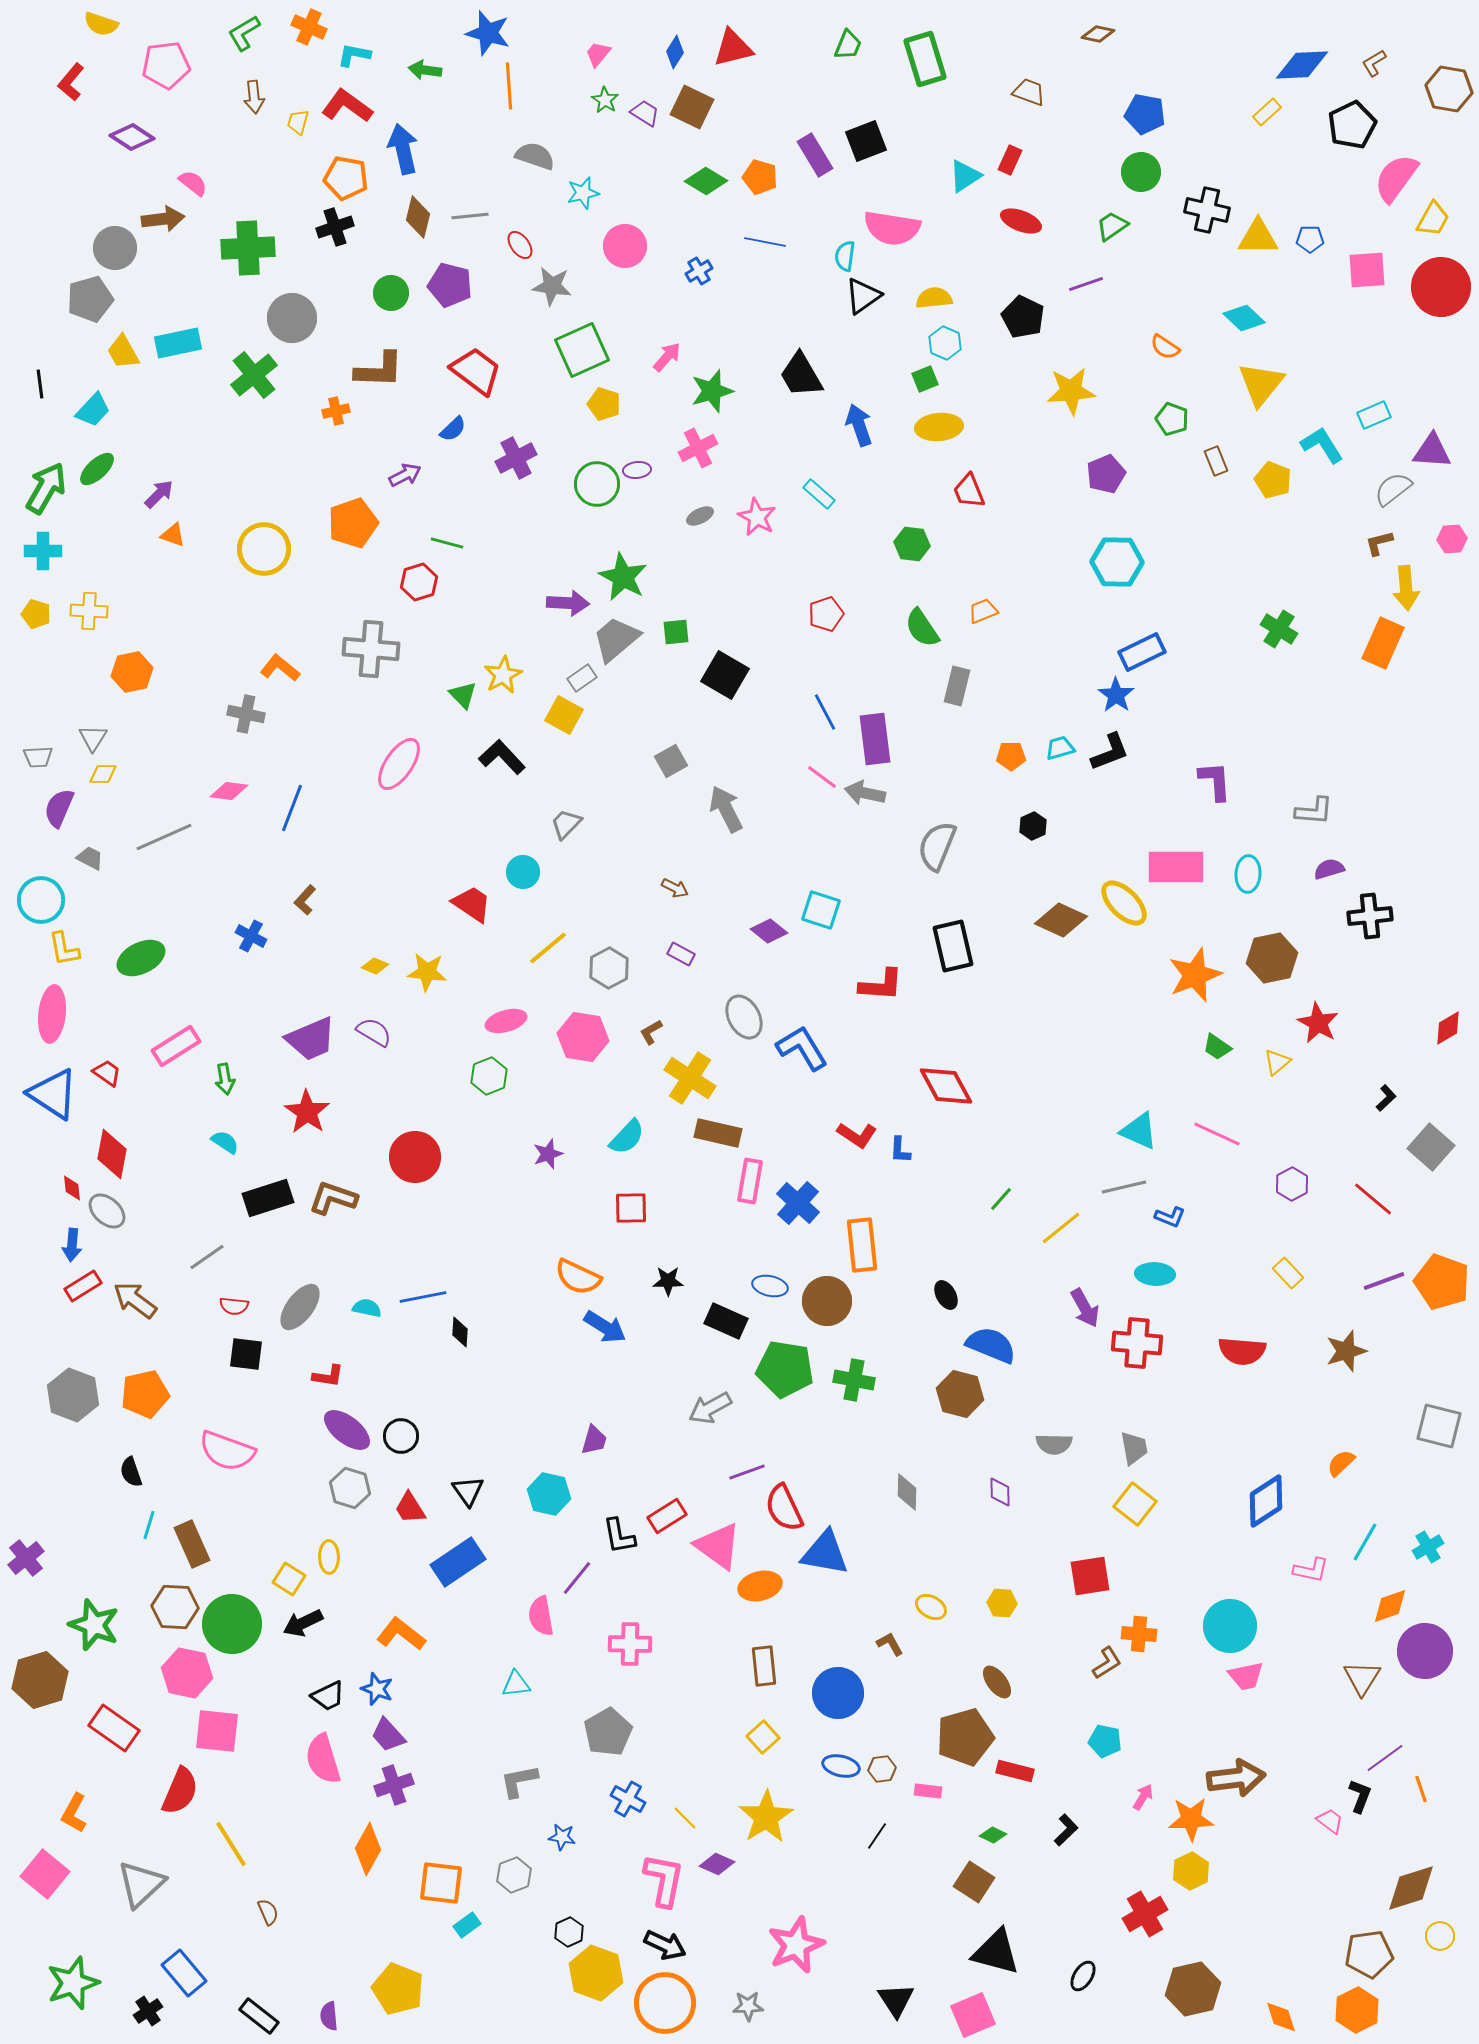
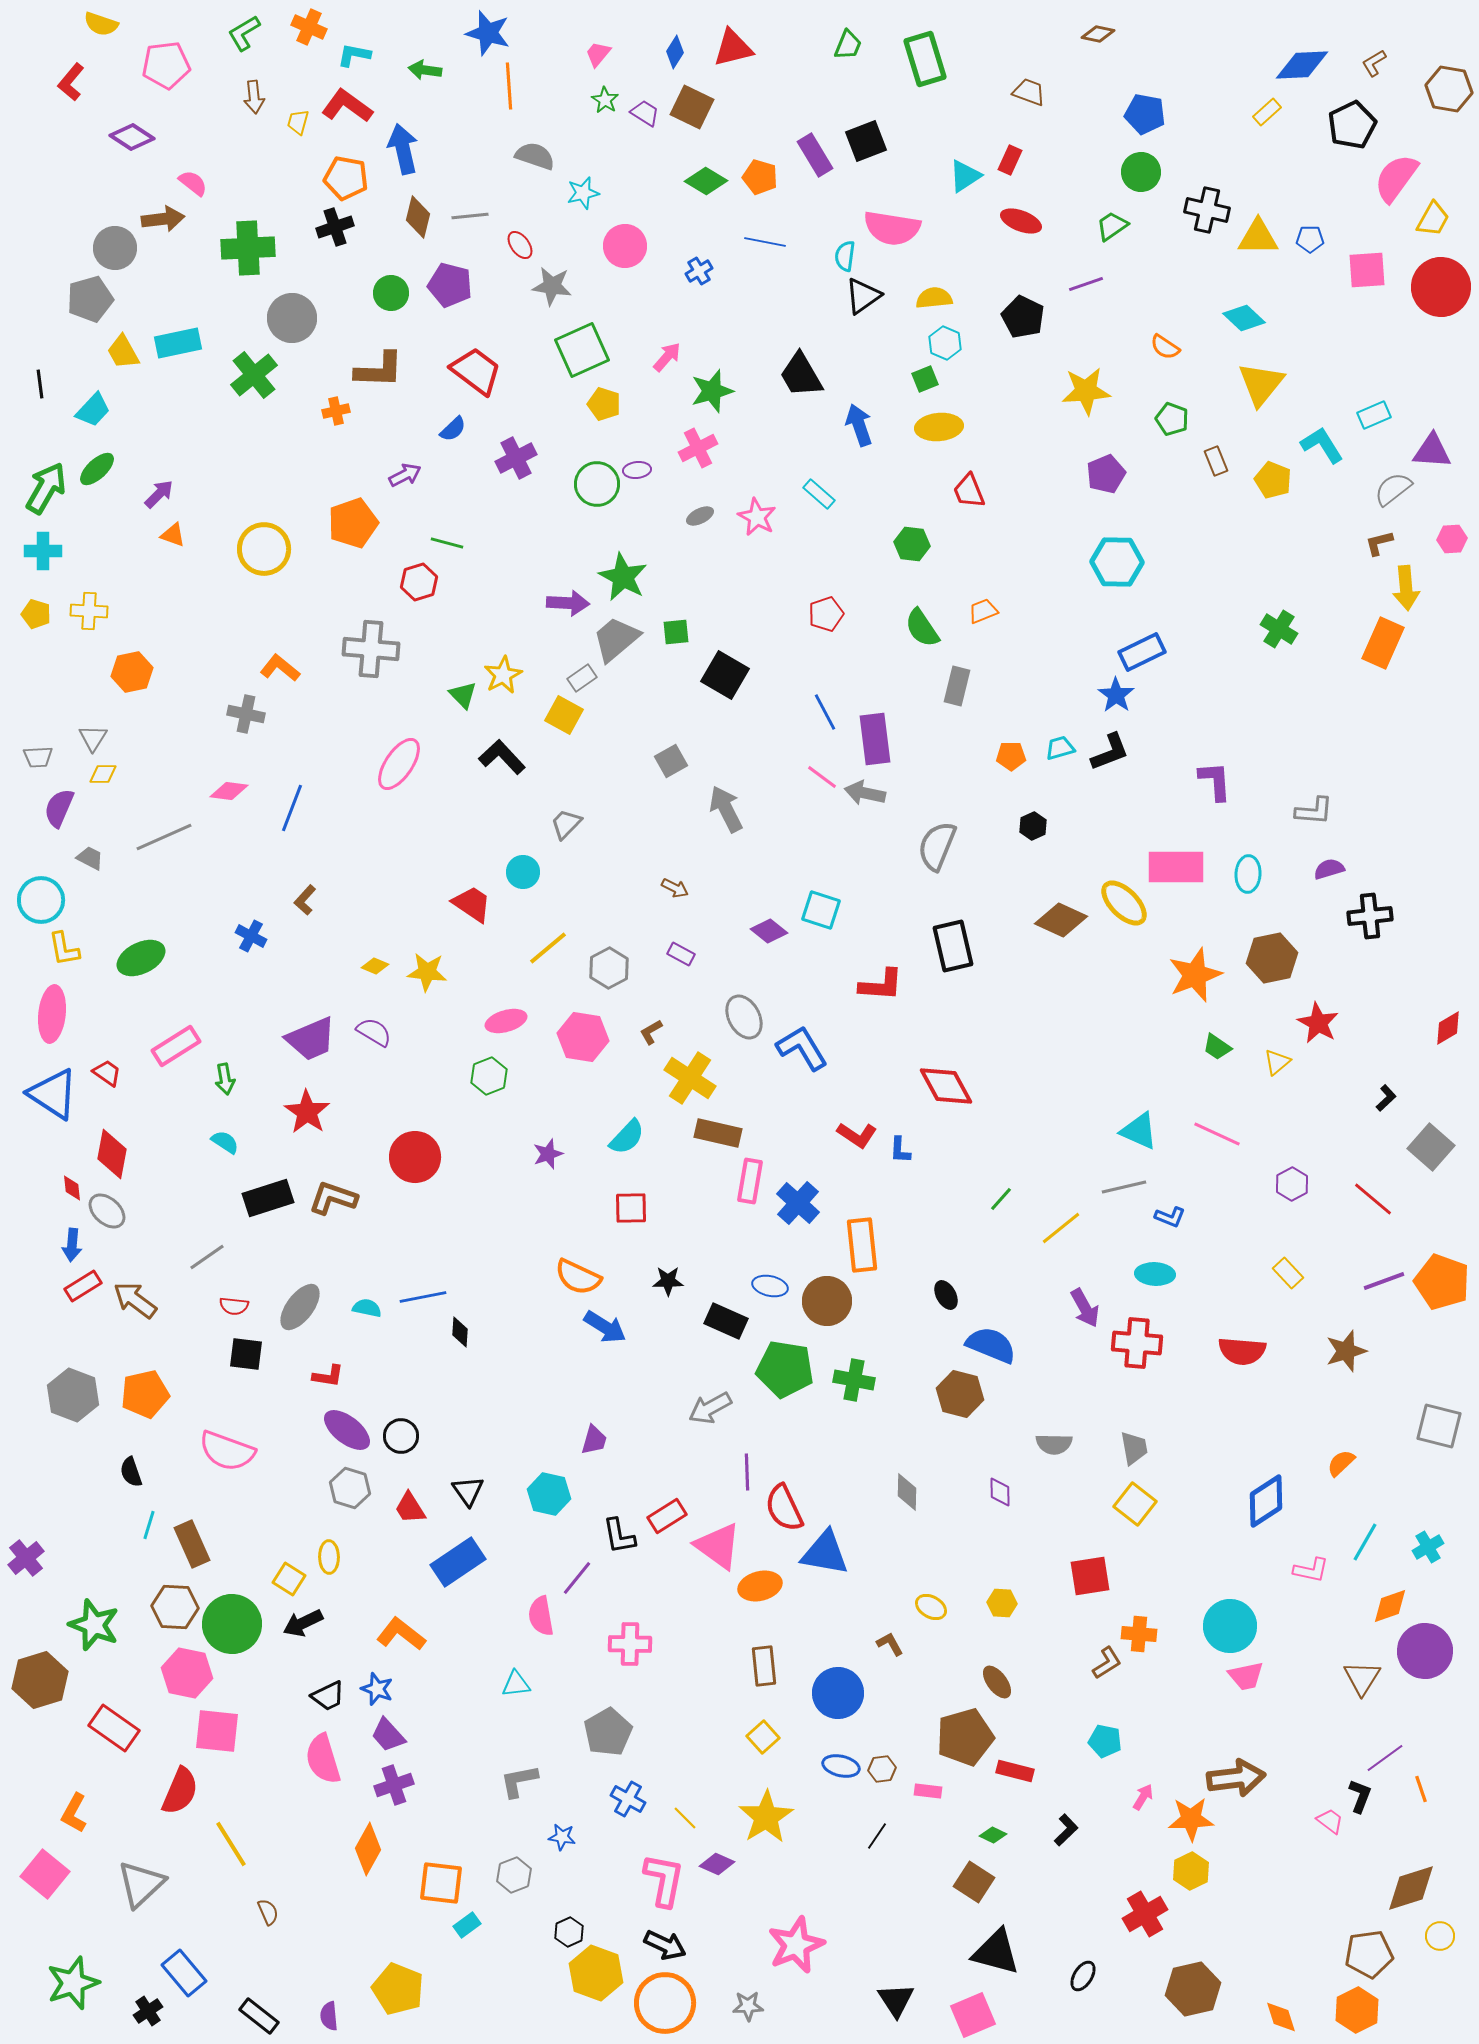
yellow star at (1071, 391): moved 15 px right
purple line at (747, 1472): rotated 72 degrees counterclockwise
